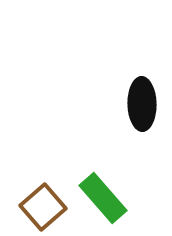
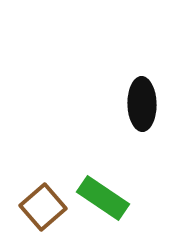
green rectangle: rotated 15 degrees counterclockwise
